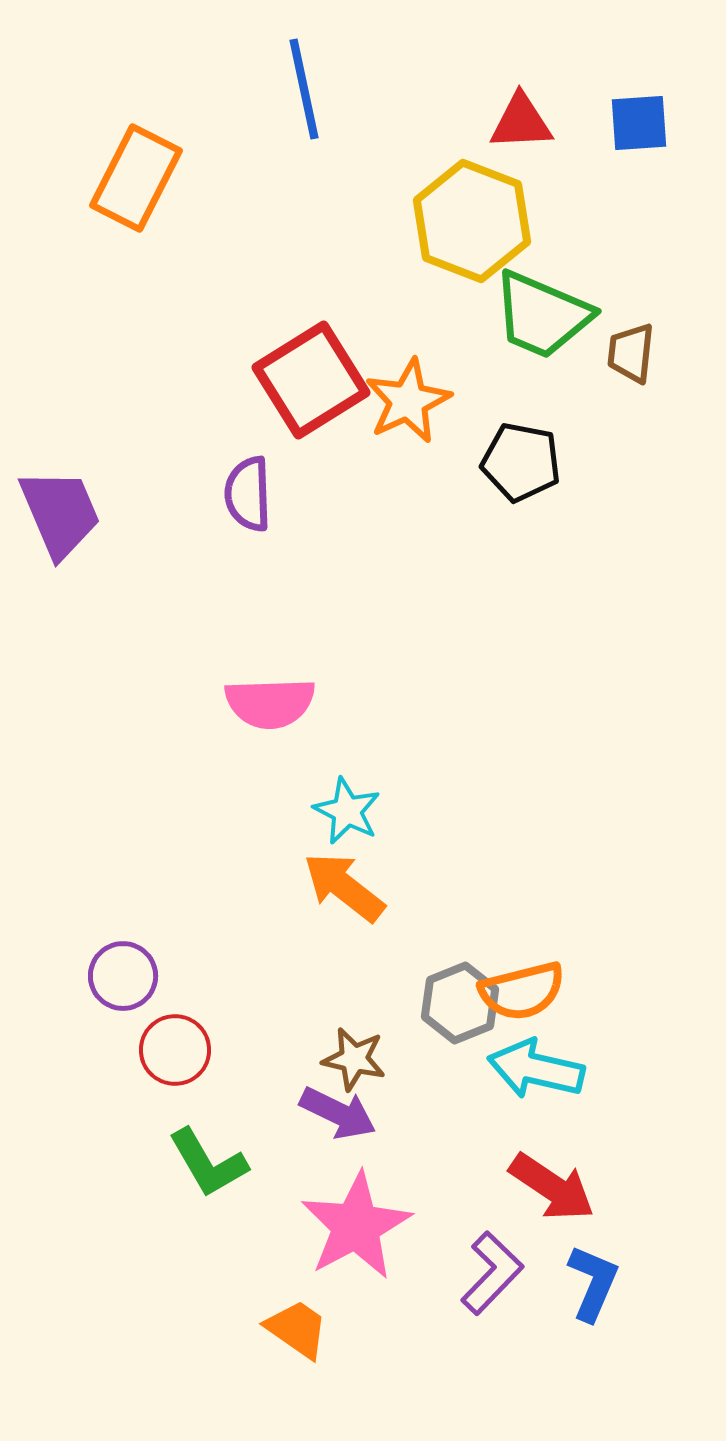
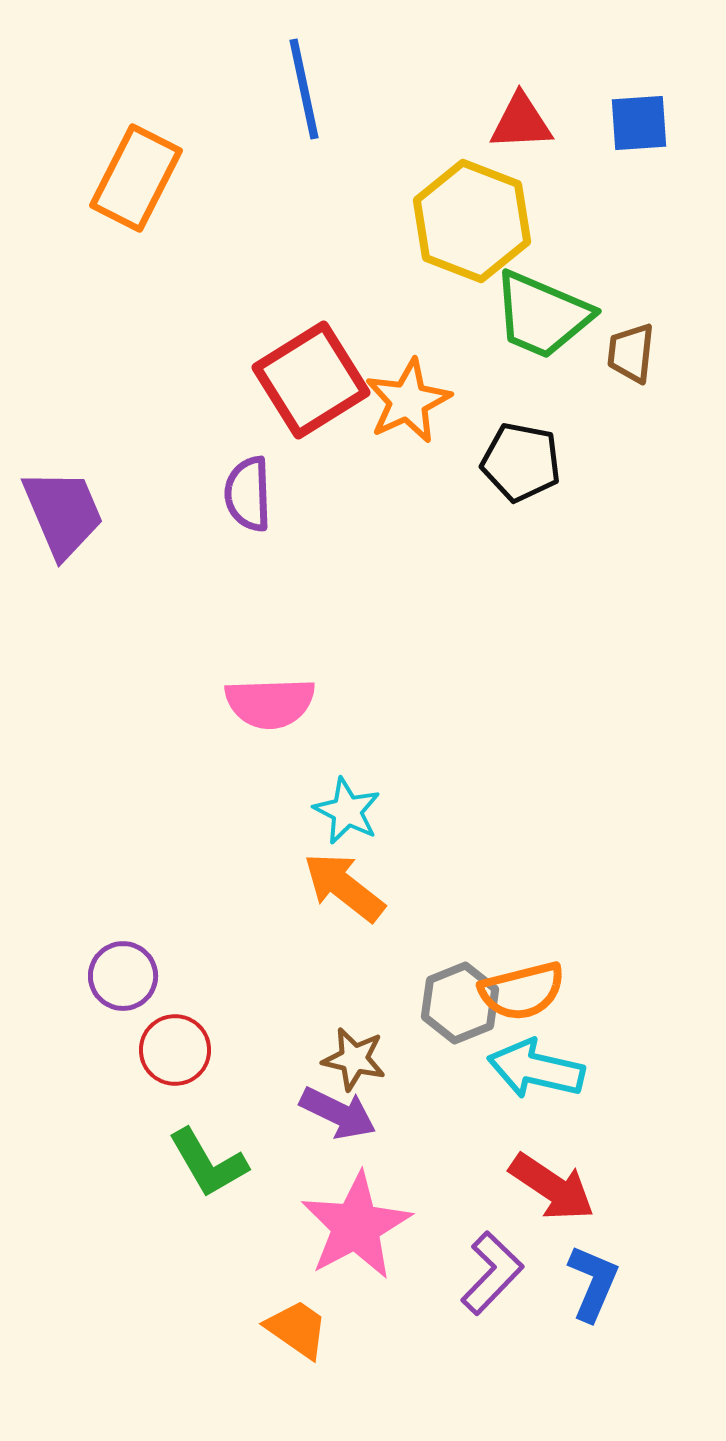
purple trapezoid: moved 3 px right
